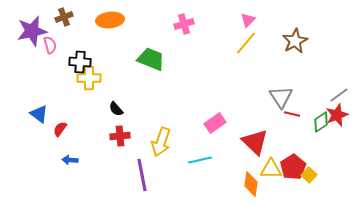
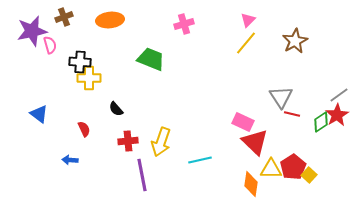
red star: rotated 10 degrees counterclockwise
pink rectangle: moved 28 px right, 1 px up; rotated 60 degrees clockwise
red semicircle: moved 24 px right; rotated 119 degrees clockwise
red cross: moved 8 px right, 5 px down
